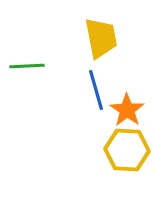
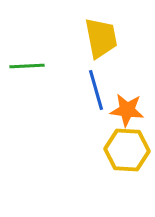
orange star: rotated 28 degrees counterclockwise
